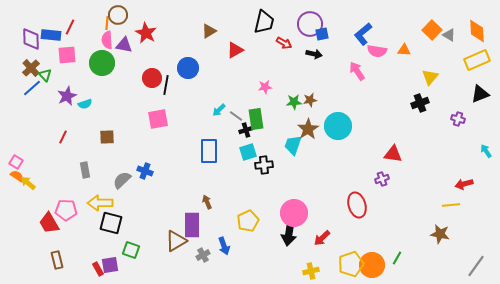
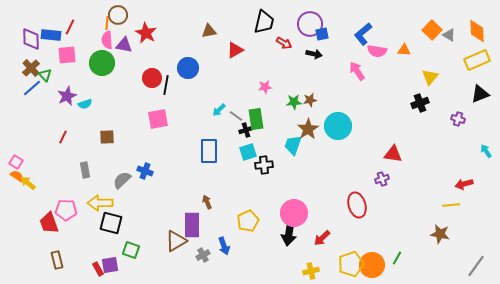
brown triangle at (209, 31): rotated 21 degrees clockwise
red trapezoid at (49, 223): rotated 10 degrees clockwise
